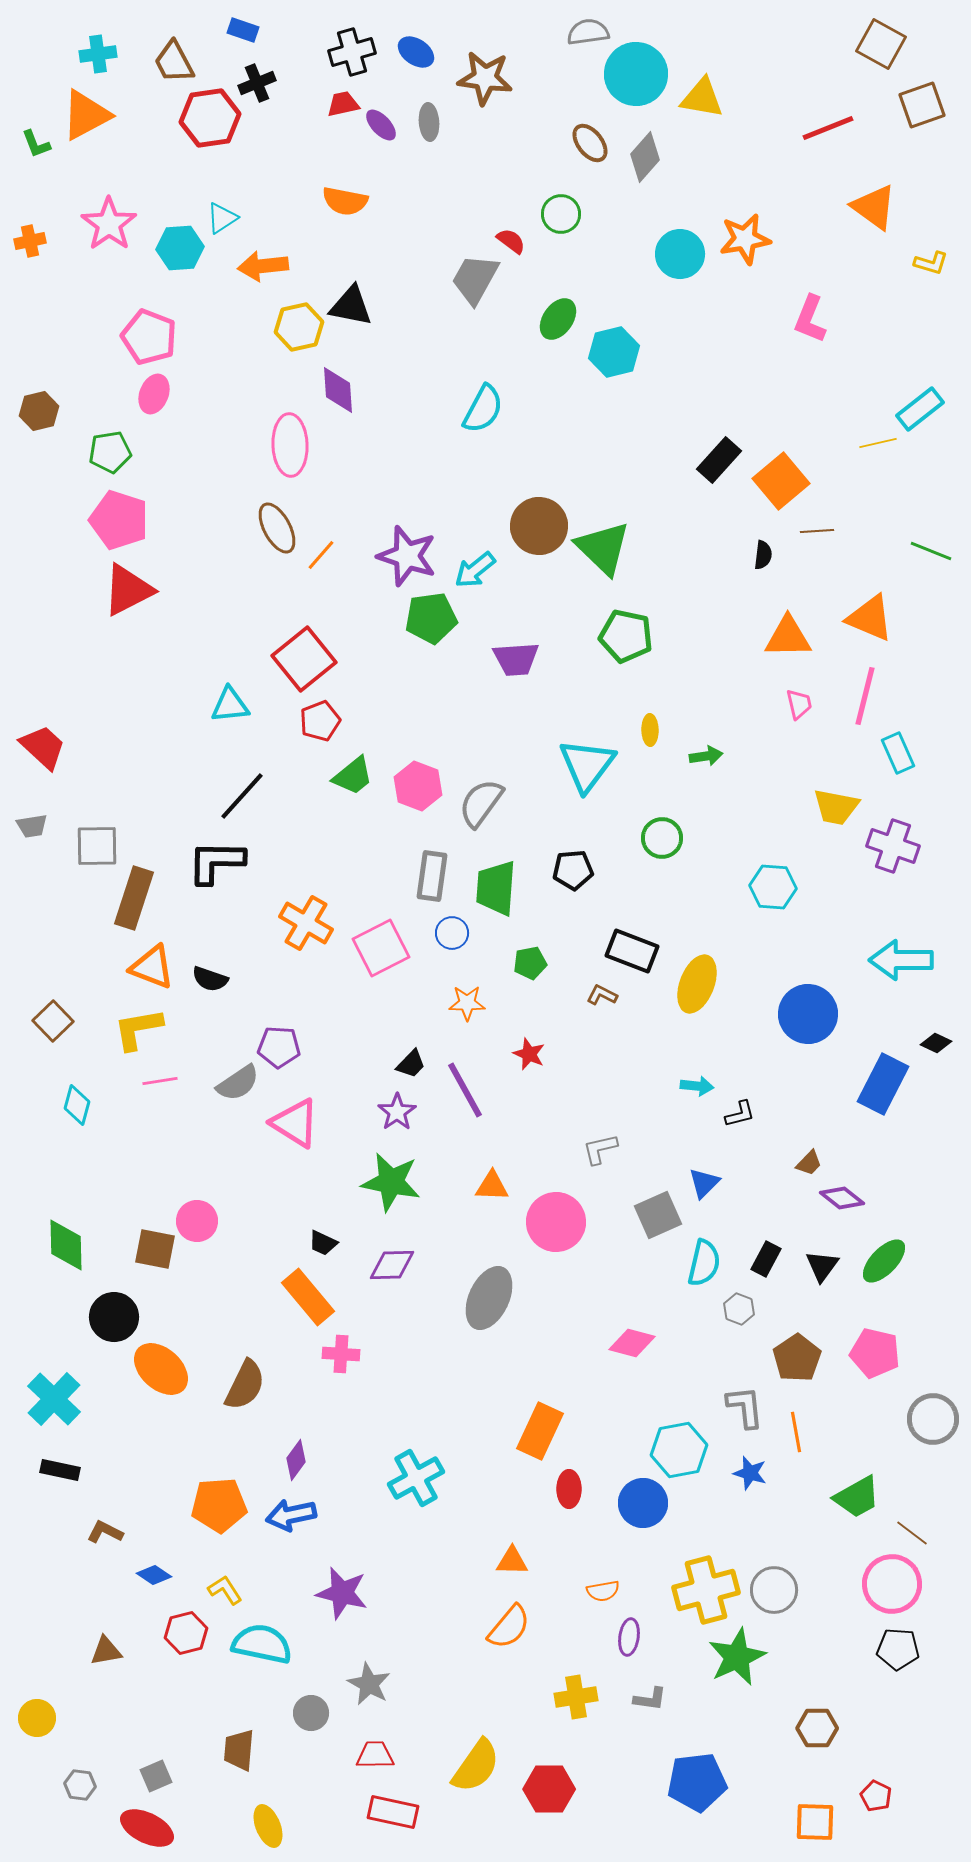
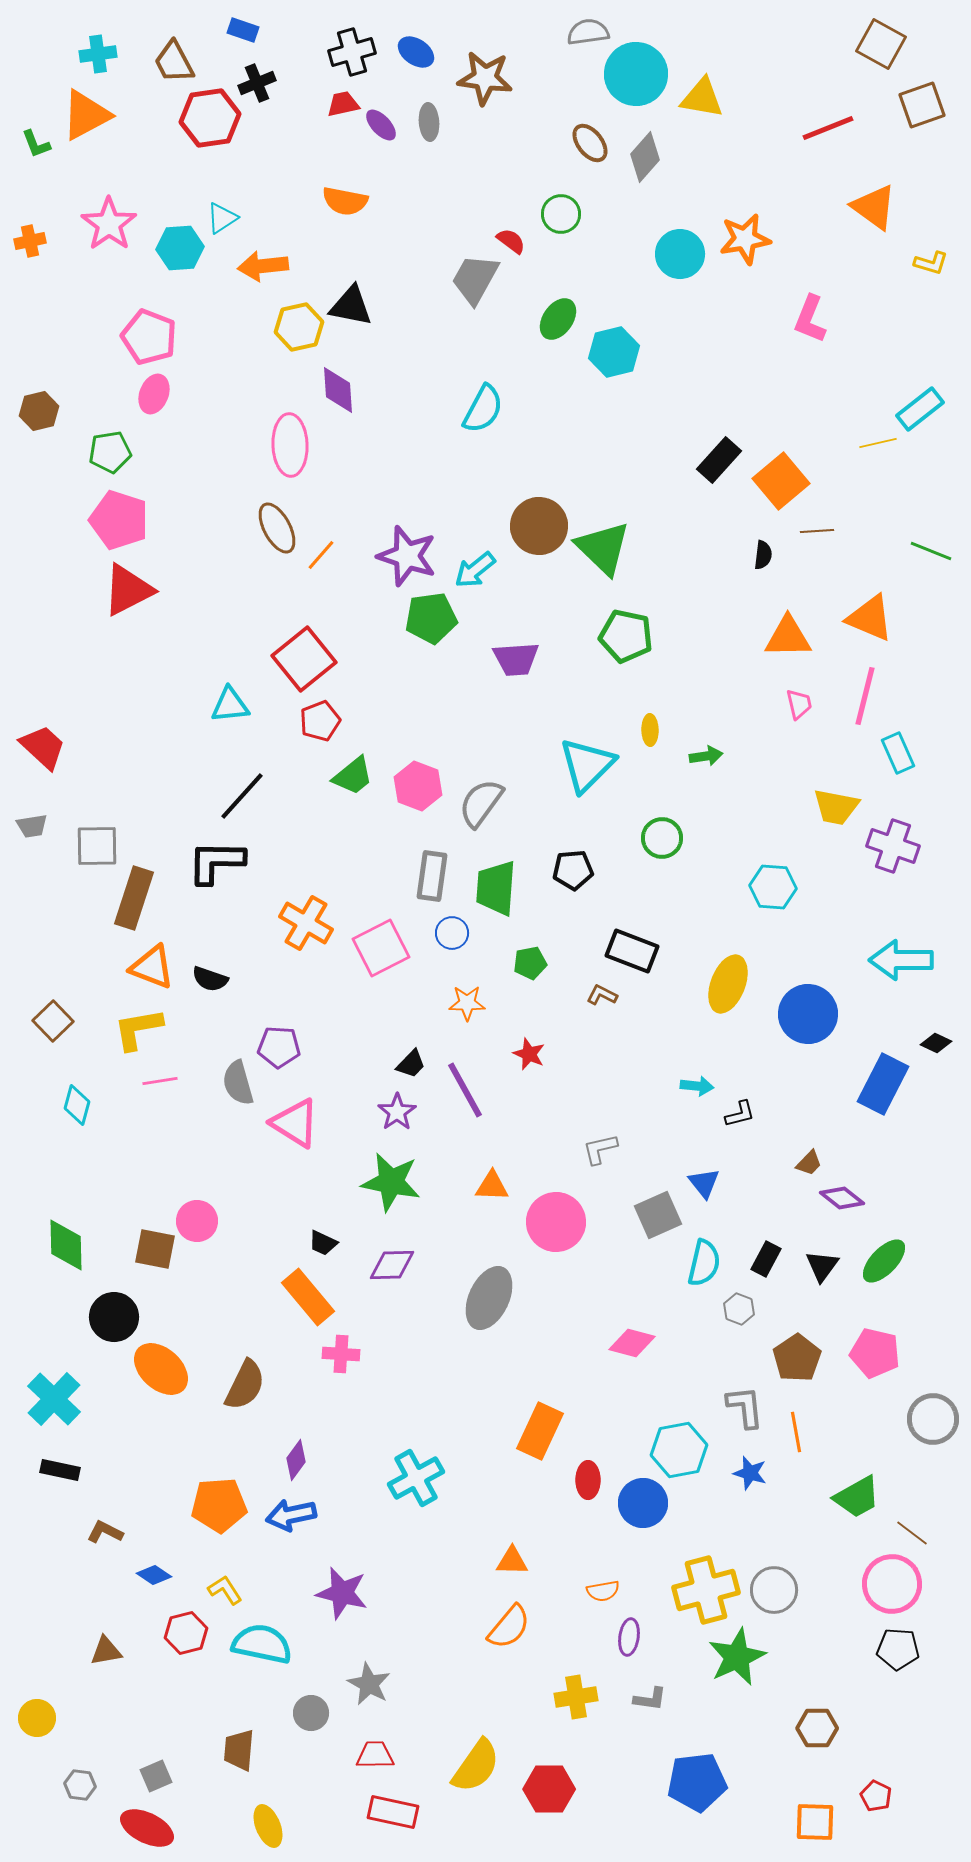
cyan triangle at (587, 765): rotated 8 degrees clockwise
yellow ellipse at (697, 984): moved 31 px right
gray semicircle at (238, 1083): rotated 108 degrees clockwise
blue triangle at (704, 1183): rotated 24 degrees counterclockwise
red ellipse at (569, 1489): moved 19 px right, 9 px up
